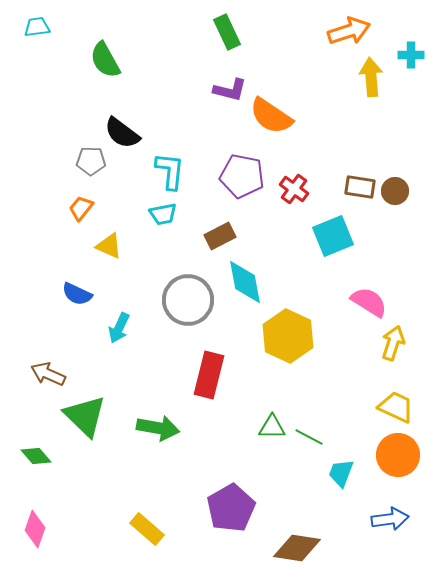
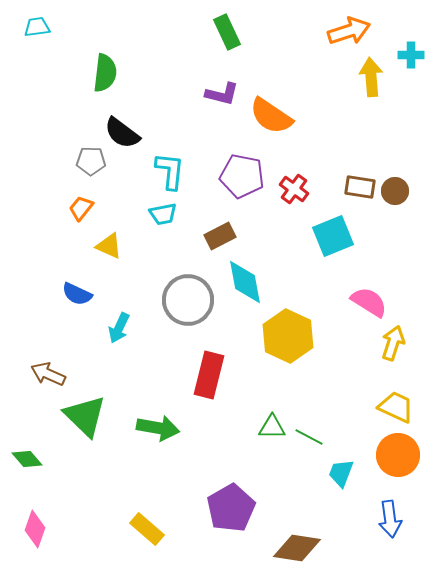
green semicircle at (105, 60): moved 13 px down; rotated 144 degrees counterclockwise
purple L-shape at (230, 90): moved 8 px left, 4 px down
green diamond at (36, 456): moved 9 px left, 3 px down
blue arrow at (390, 519): rotated 90 degrees clockwise
